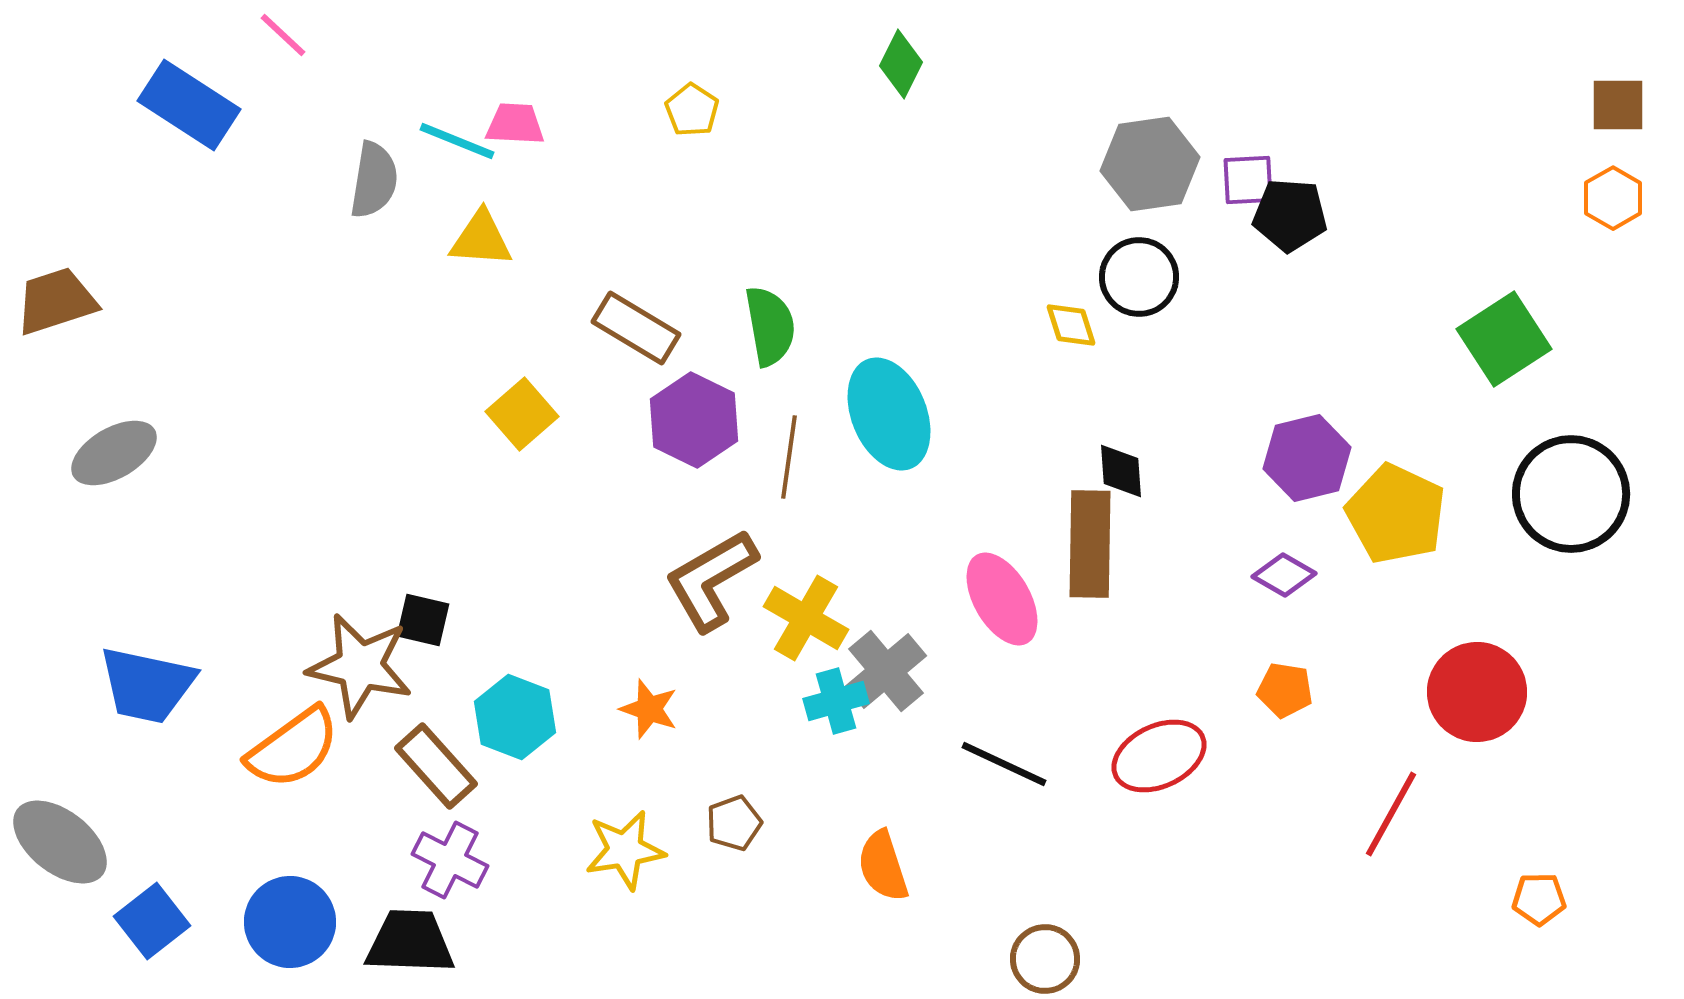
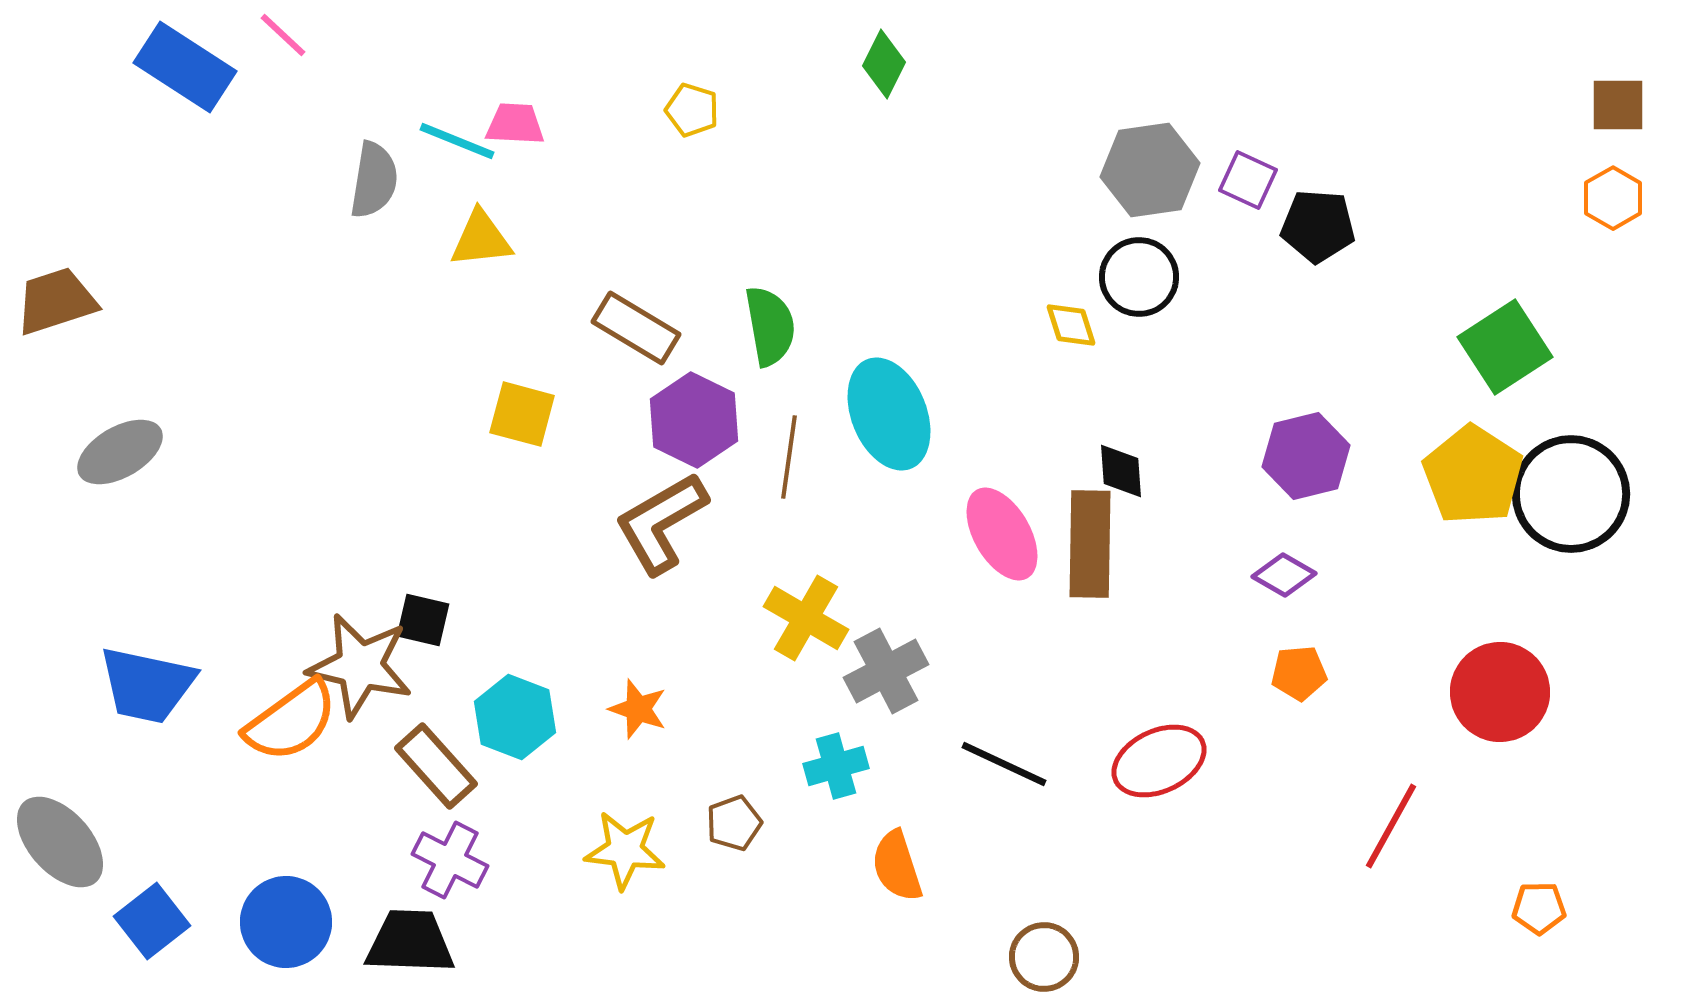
green diamond at (901, 64): moved 17 px left
blue rectangle at (189, 105): moved 4 px left, 38 px up
yellow pentagon at (692, 110): rotated 16 degrees counterclockwise
gray hexagon at (1150, 164): moved 6 px down
purple square at (1248, 180): rotated 28 degrees clockwise
black pentagon at (1290, 215): moved 28 px right, 11 px down
yellow triangle at (481, 239): rotated 10 degrees counterclockwise
green square at (1504, 339): moved 1 px right, 8 px down
yellow square at (522, 414): rotated 34 degrees counterclockwise
gray ellipse at (114, 453): moved 6 px right, 1 px up
purple hexagon at (1307, 458): moved 1 px left, 2 px up
yellow pentagon at (1396, 514): moved 77 px right, 39 px up; rotated 8 degrees clockwise
brown L-shape at (711, 580): moved 50 px left, 57 px up
pink ellipse at (1002, 599): moved 65 px up
gray cross at (886, 671): rotated 12 degrees clockwise
orange pentagon at (1285, 690): moved 14 px right, 17 px up; rotated 14 degrees counterclockwise
red circle at (1477, 692): moved 23 px right
cyan cross at (836, 701): moved 65 px down
orange star at (649, 709): moved 11 px left
orange semicircle at (293, 748): moved 2 px left, 27 px up
red ellipse at (1159, 756): moved 5 px down
red line at (1391, 814): moved 12 px down
gray ellipse at (60, 842): rotated 10 degrees clockwise
yellow star at (625, 850): rotated 16 degrees clockwise
orange semicircle at (883, 866): moved 14 px right
orange pentagon at (1539, 899): moved 9 px down
blue circle at (290, 922): moved 4 px left
brown circle at (1045, 959): moved 1 px left, 2 px up
